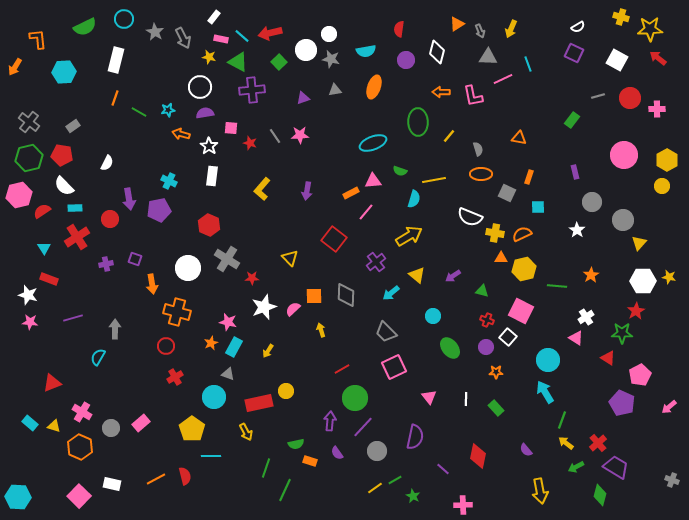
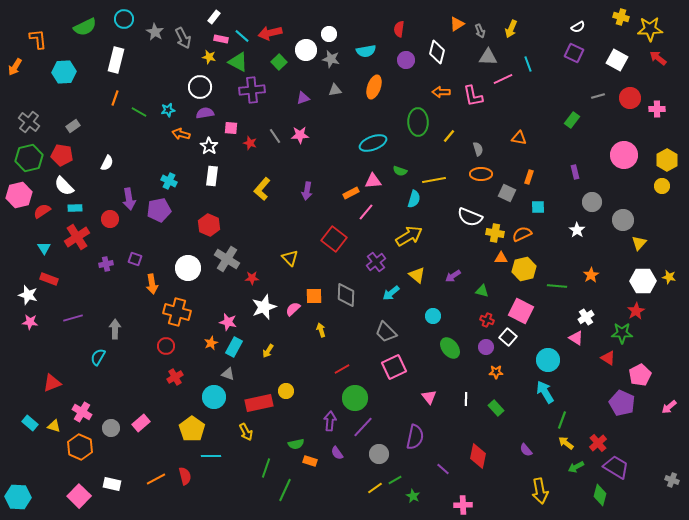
gray circle at (377, 451): moved 2 px right, 3 px down
